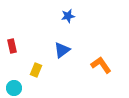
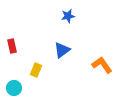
orange L-shape: moved 1 px right
